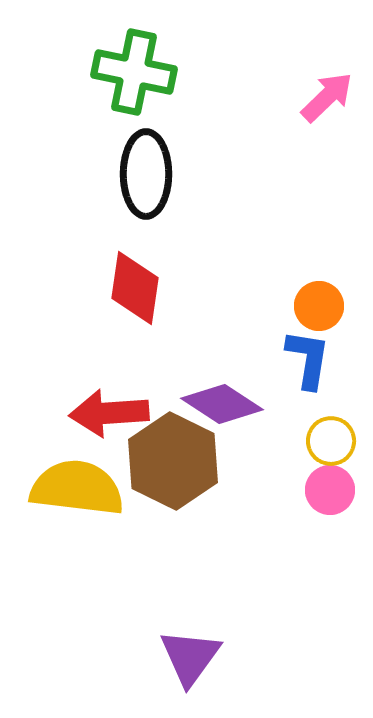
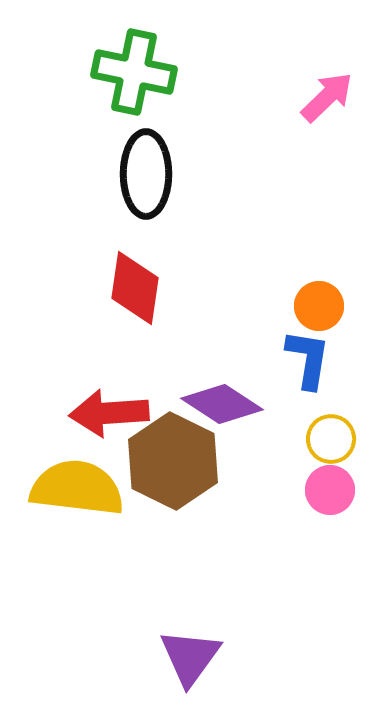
yellow circle: moved 2 px up
